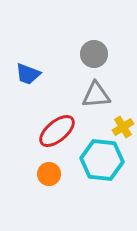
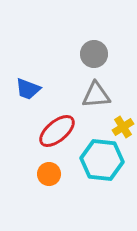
blue trapezoid: moved 15 px down
